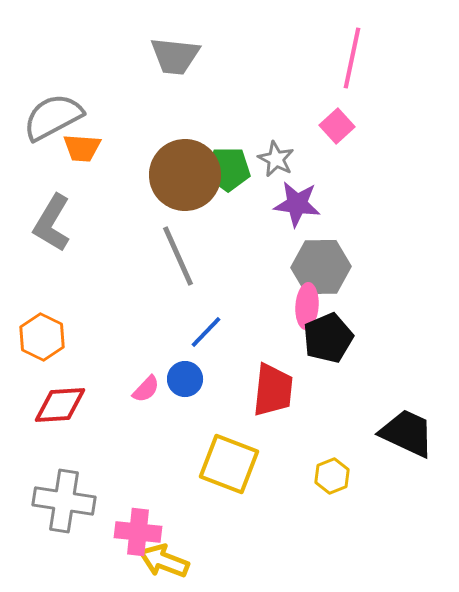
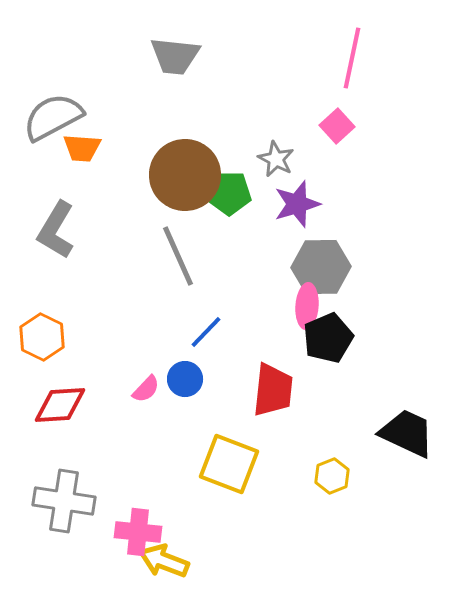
green pentagon: moved 1 px right, 24 px down
purple star: rotated 24 degrees counterclockwise
gray L-shape: moved 4 px right, 7 px down
